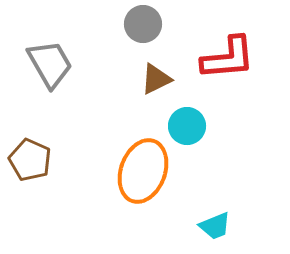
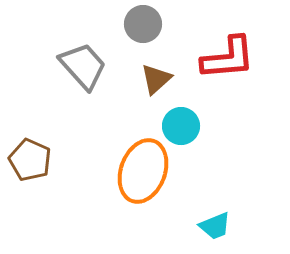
gray trapezoid: moved 33 px right, 2 px down; rotated 12 degrees counterclockwise
brown triangle: rotated 16 degrees counterclockwise
cyan circle: moved 6 px left
